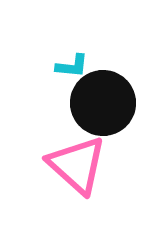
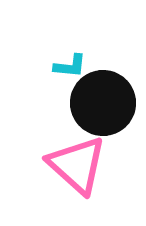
cyan L-shape: moved 2 px left
